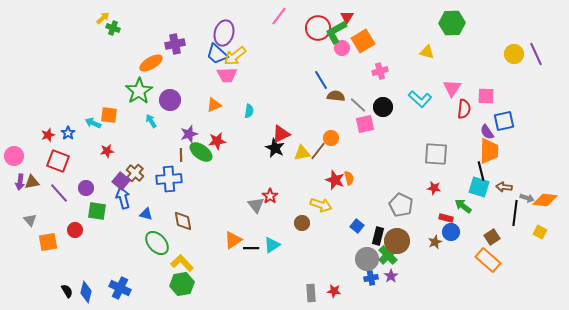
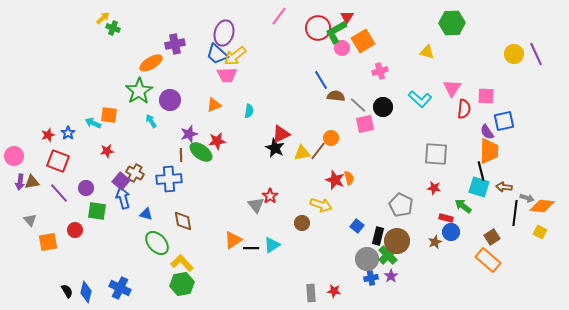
brown cross at (135, 173): rotated 12 degrees counterclockwise
orange diamond at (545, 200): moved 3 px left, 6 px down
